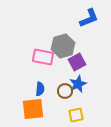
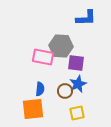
blue L-shape: moved 3 px left; rotated 20 degrees clockwise
gray hexagon: moved 2 px left; rotated 20 degrees clockwise
purple square: moved 1 px left, 1 px down; rotated 36 degrees clockwise
yellow square: moved 1 px right, 2 px up
